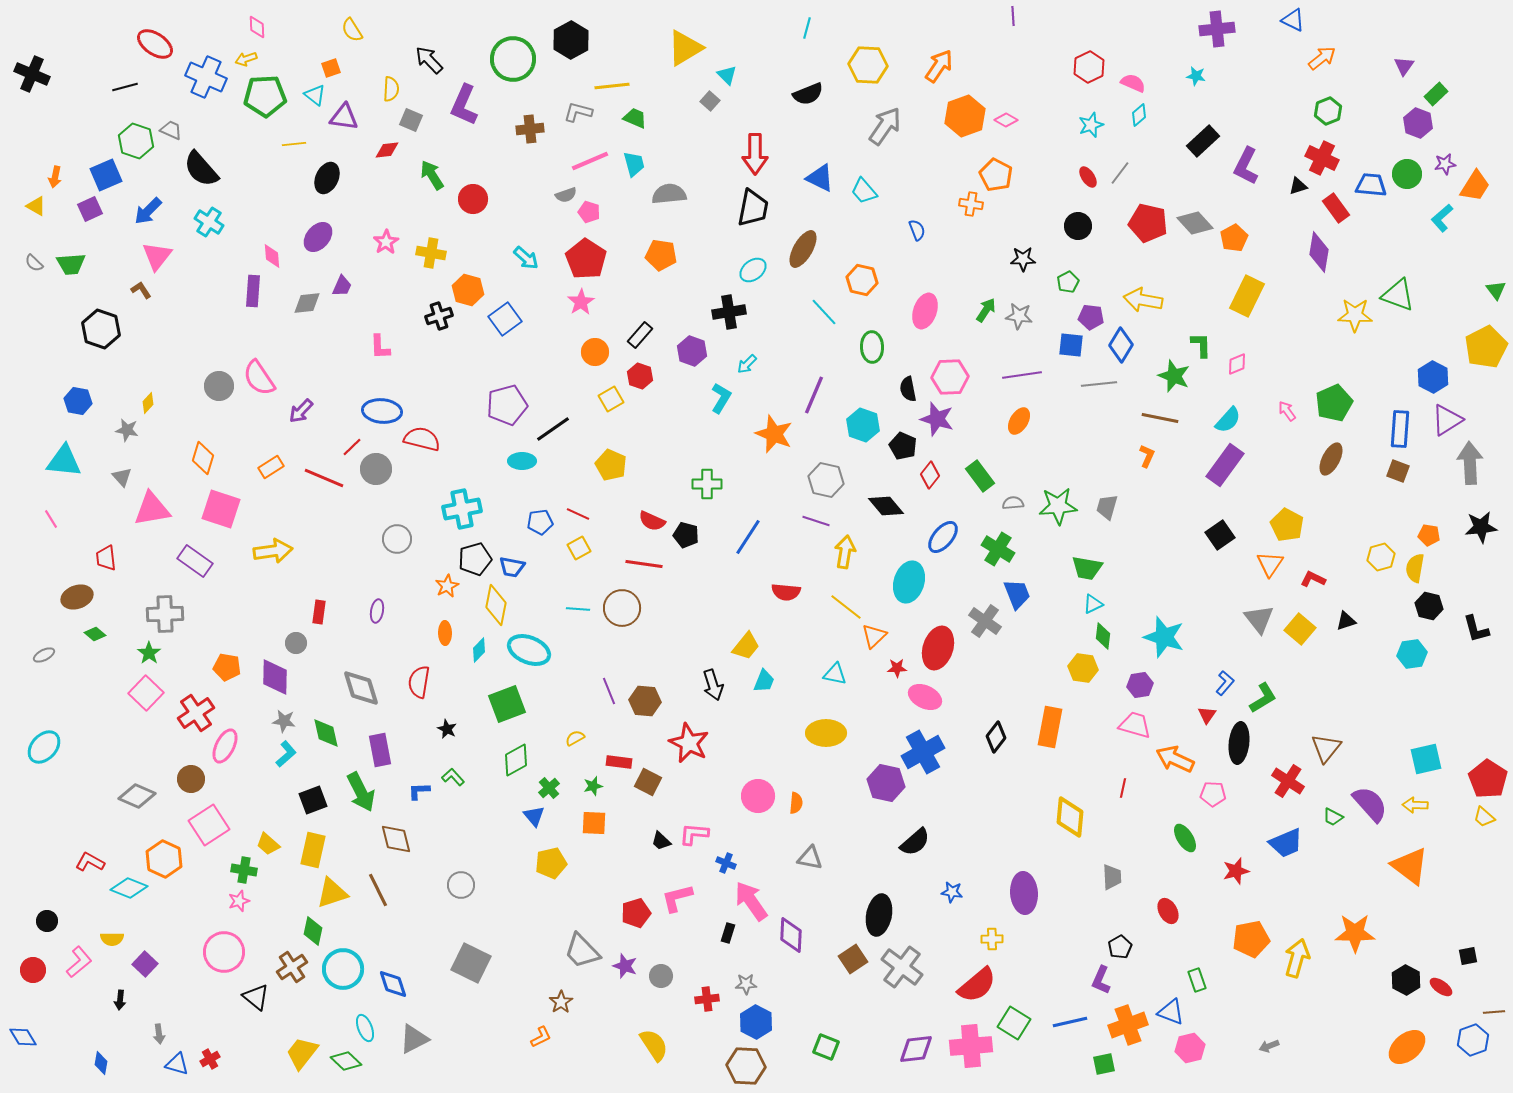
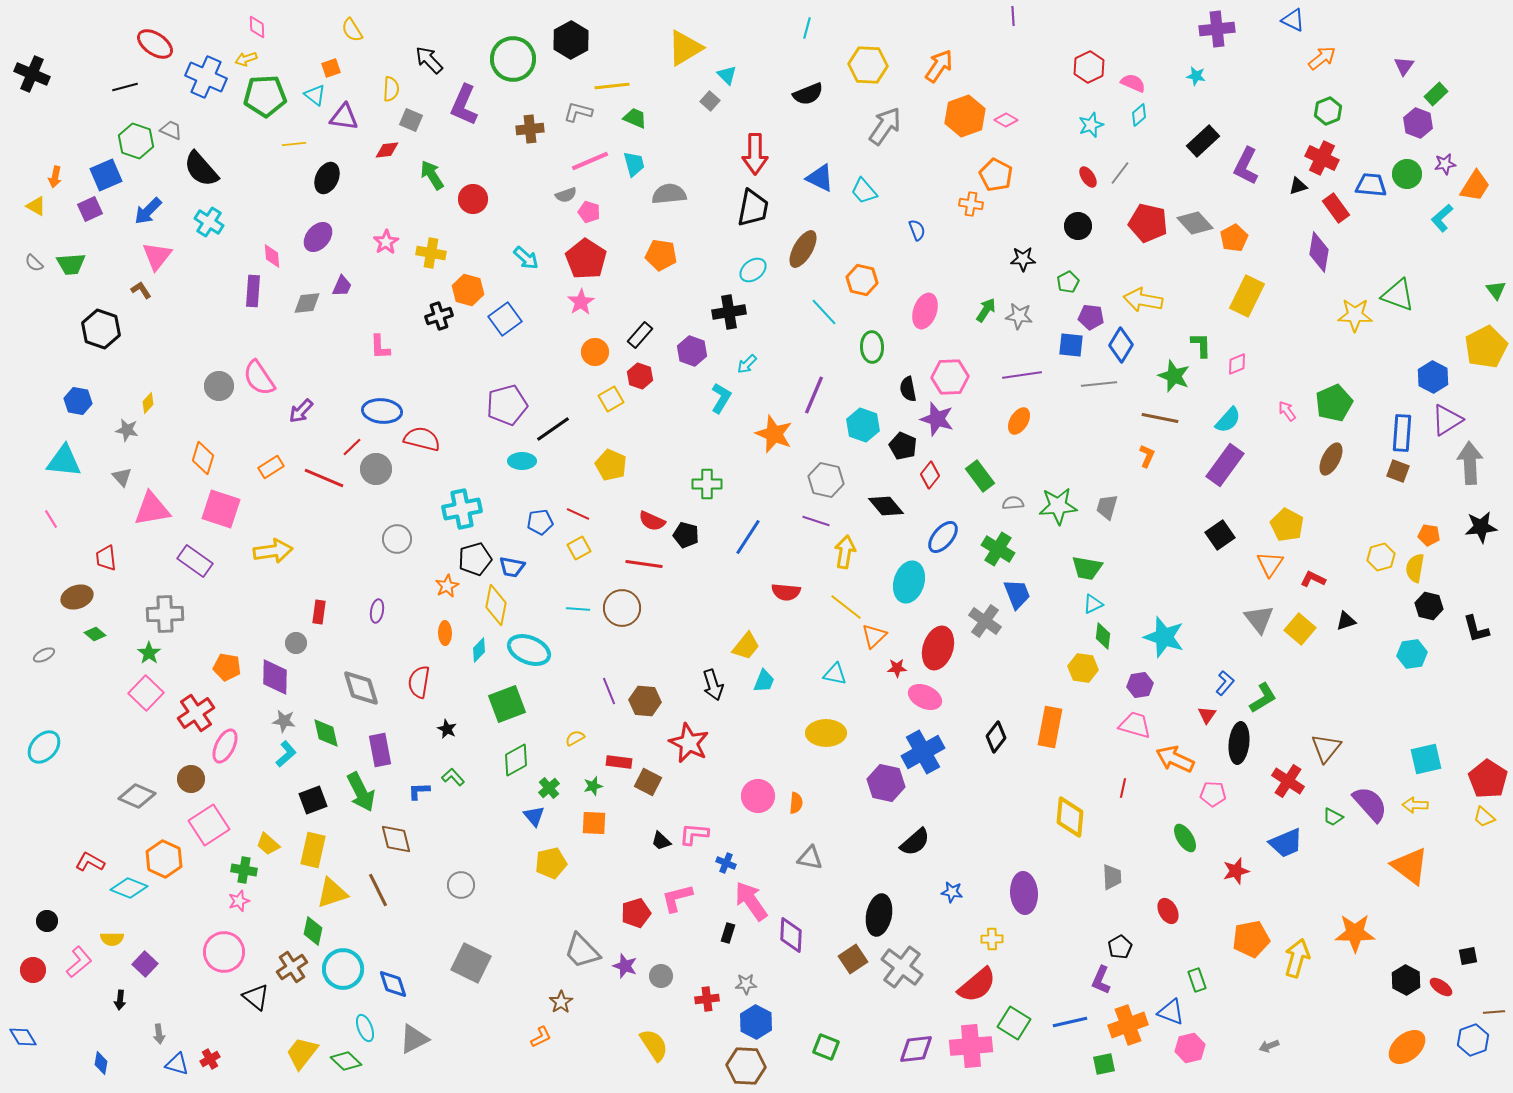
blue rectangle at (1400, 429): moved 2 px right, 4 px down
